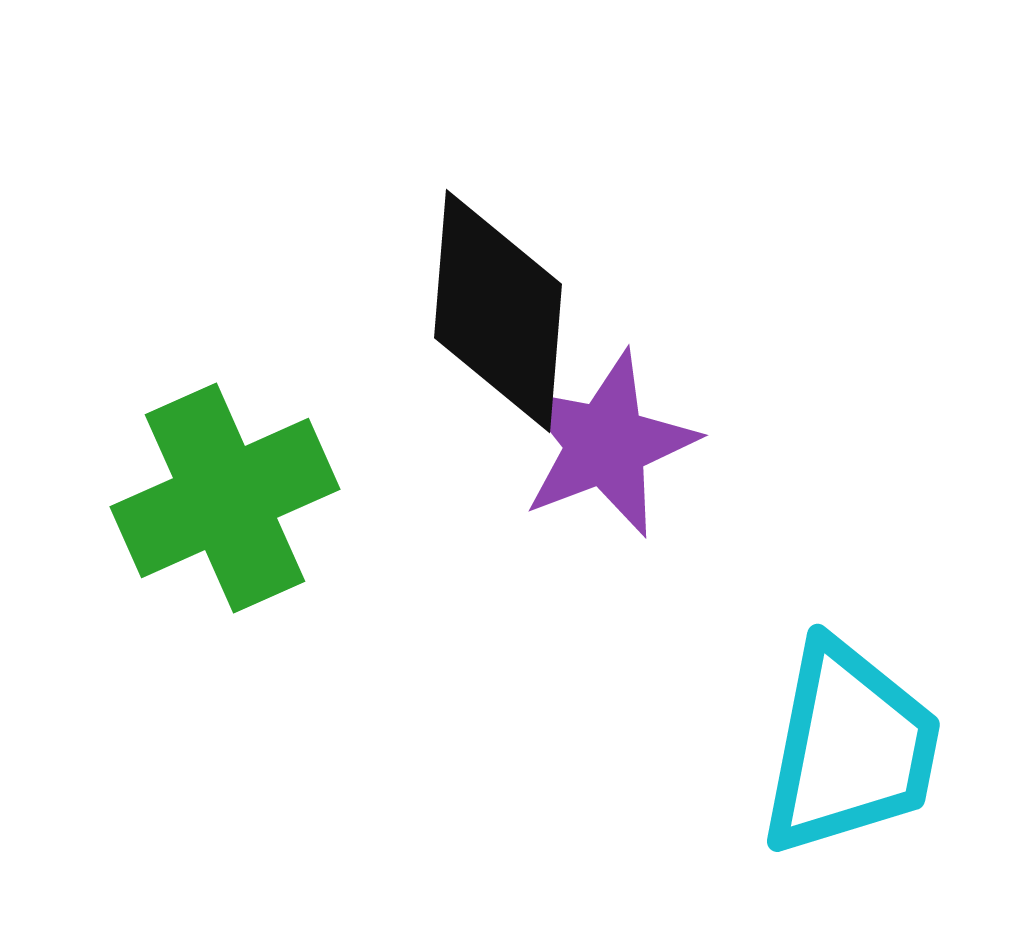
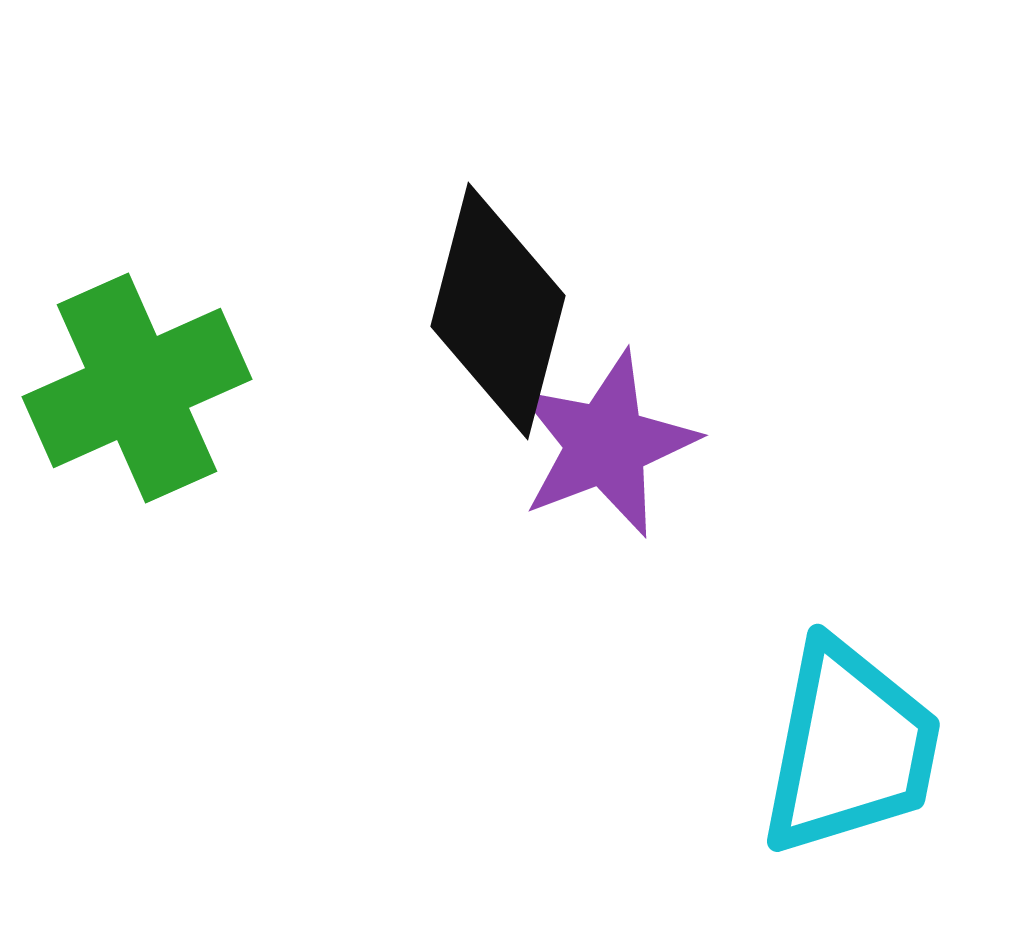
black diamond: rotated 10 degrees clockwise
green cross: moved 88 px left, 110 px up
